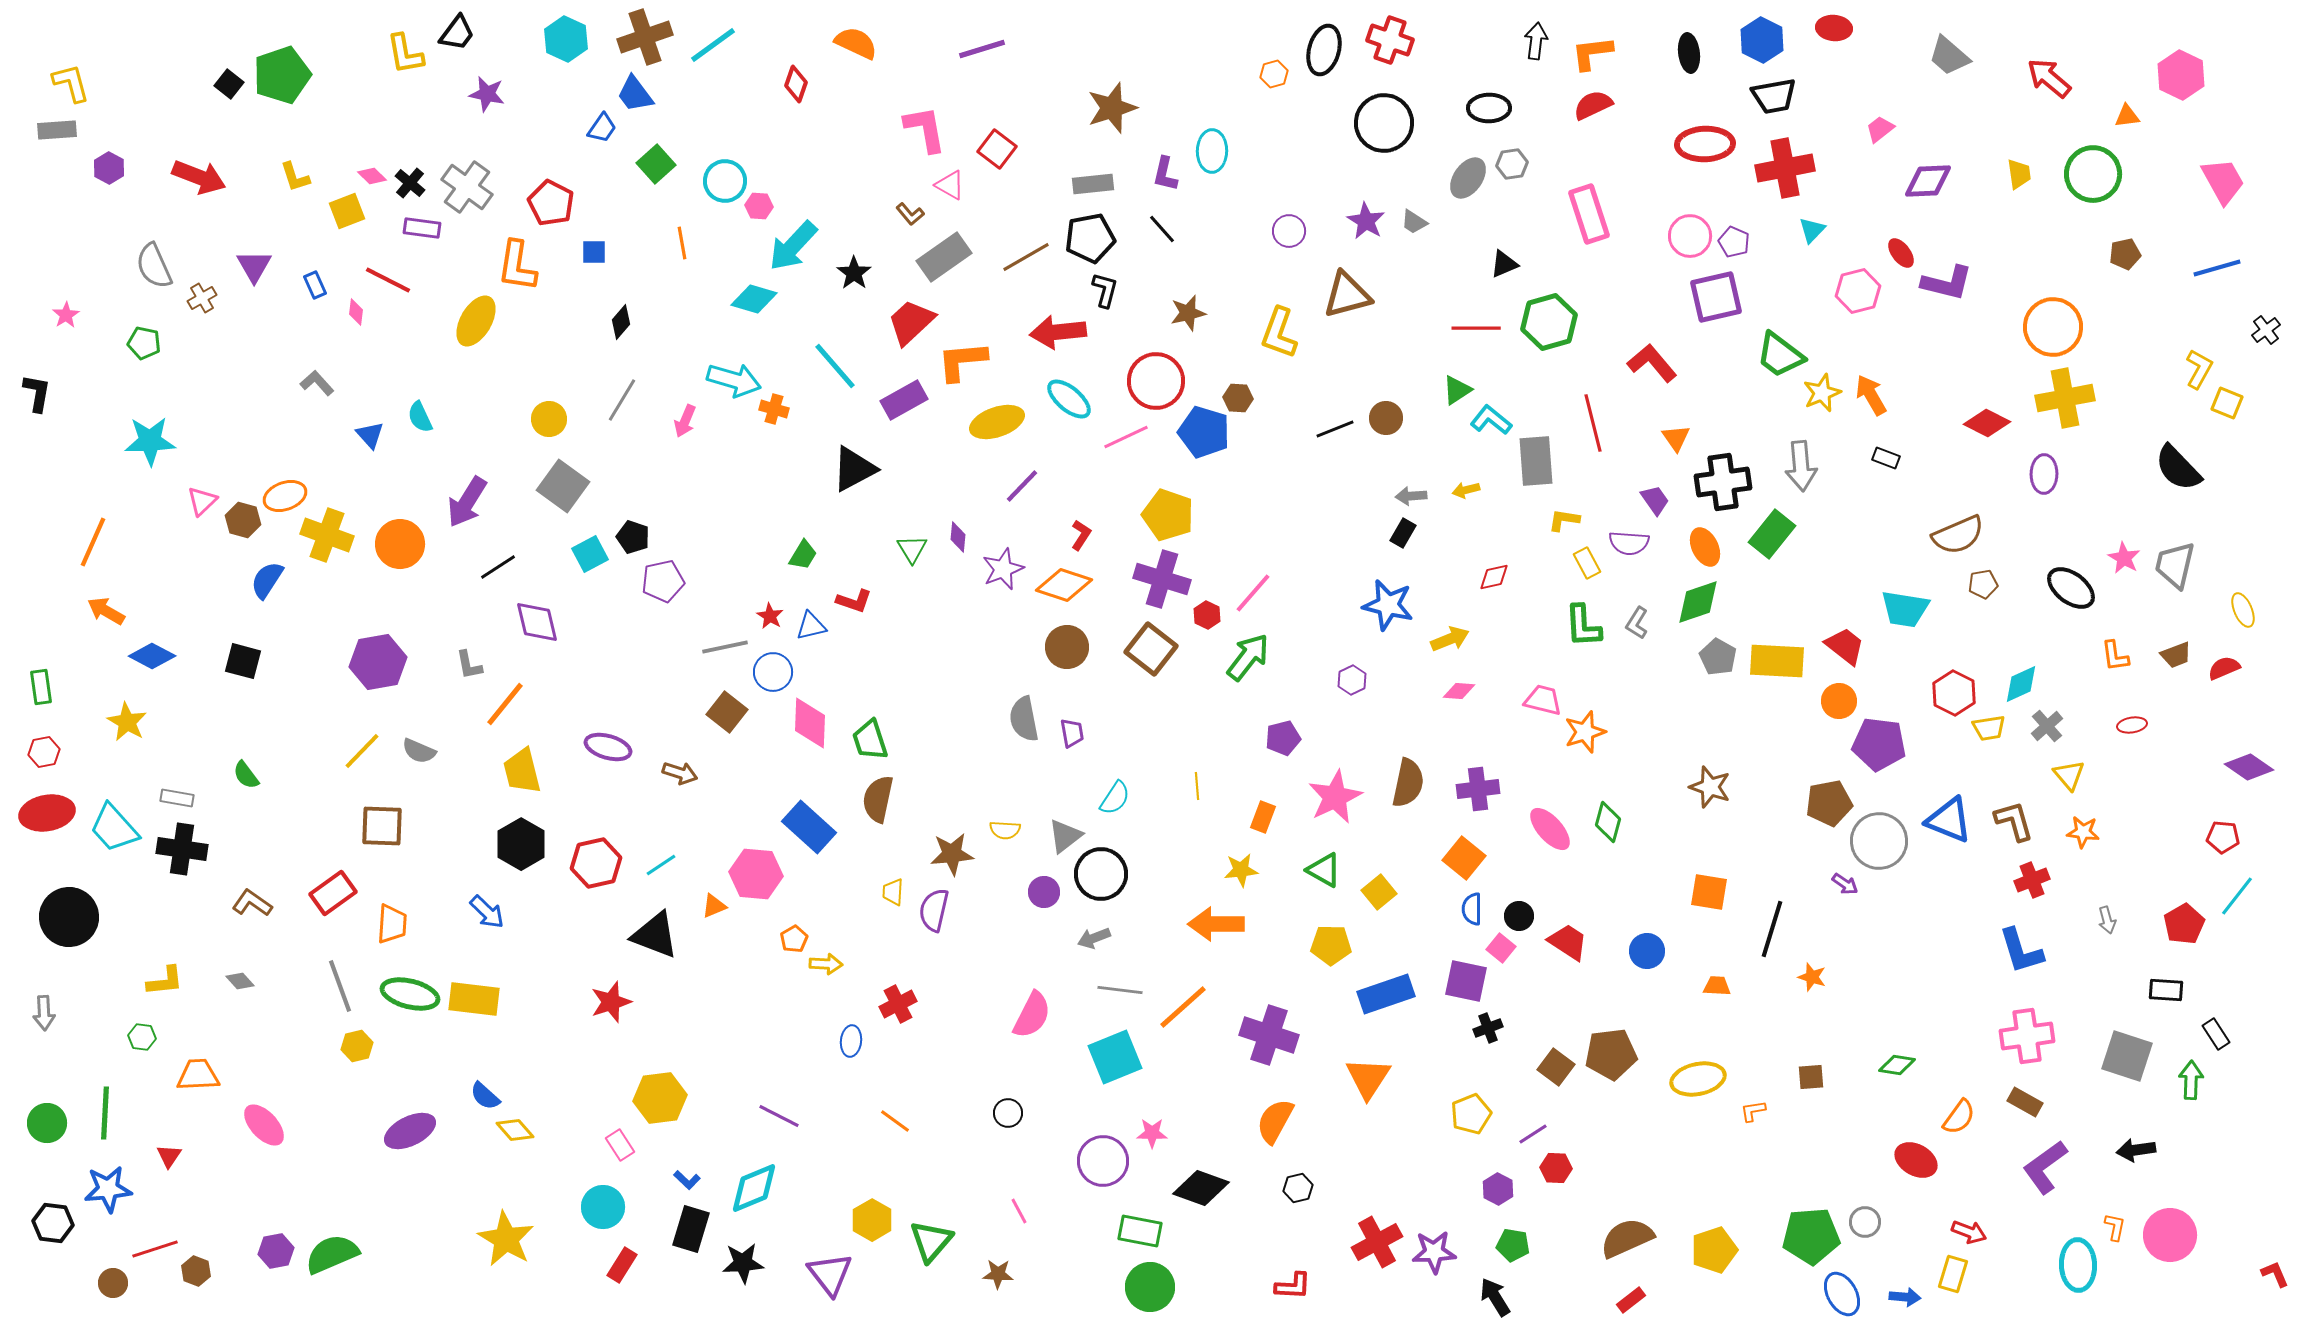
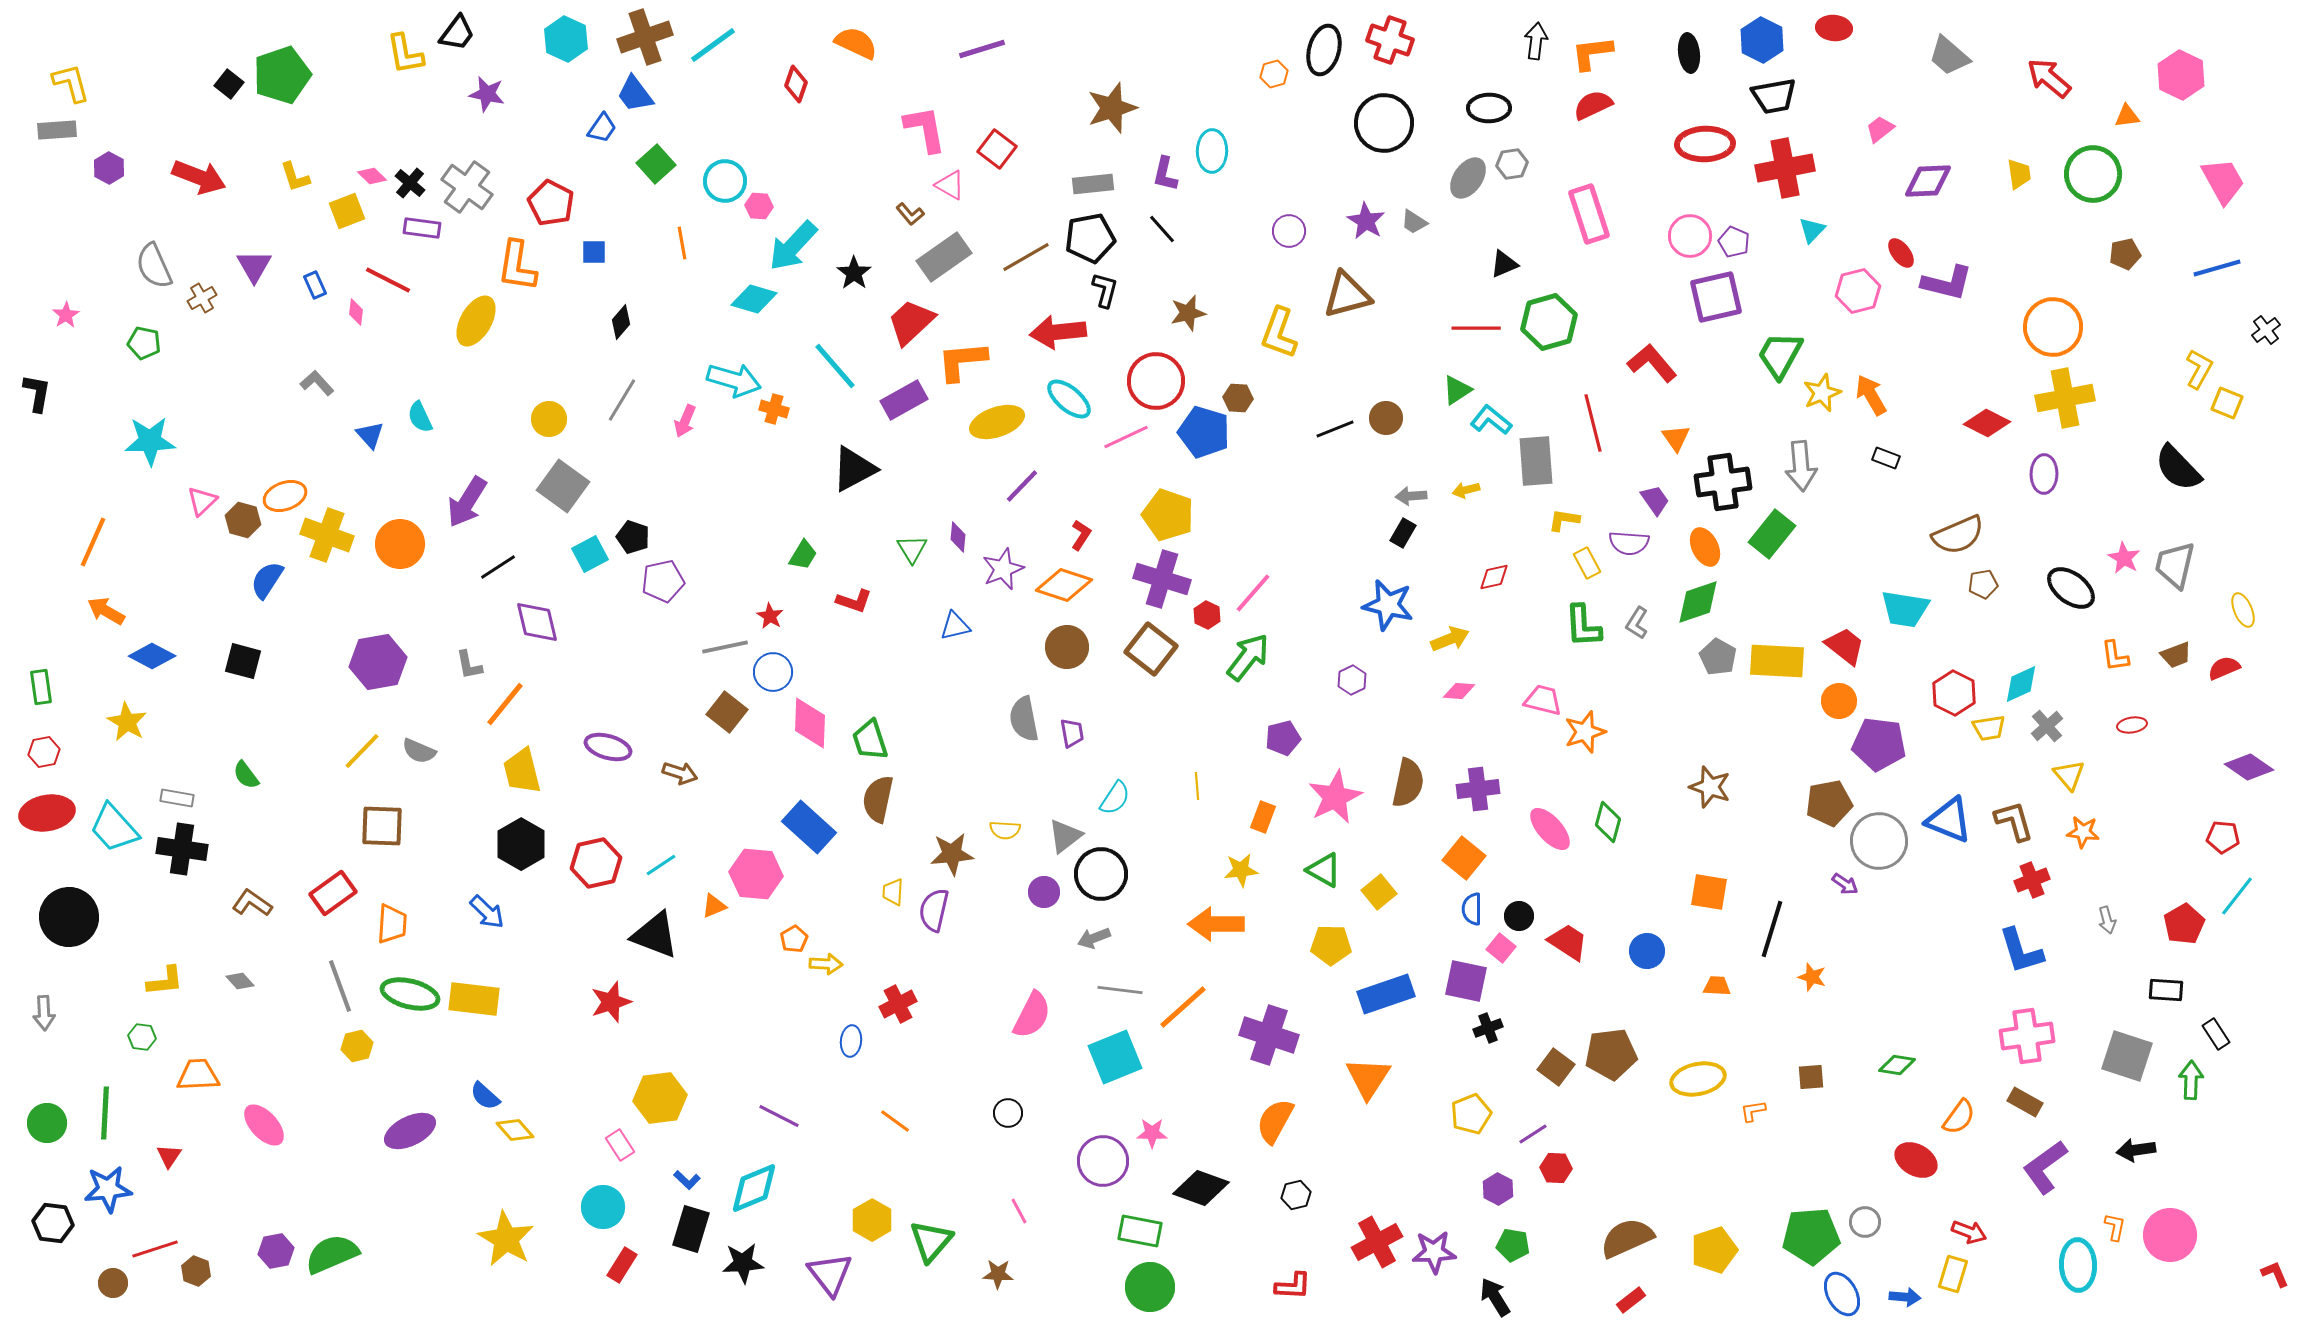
green trapezoid at (1780, 355): rotated 82 degrees clockwise
blue triangle at (811, 626): moved 144 px right
black hexagon at (1298, 1188): moved 2 px left, 7 px down
